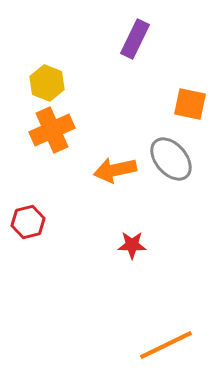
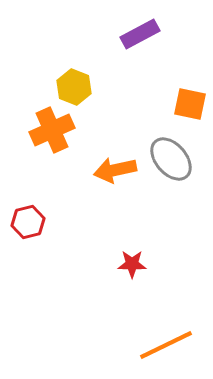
purple rectangle: moved 5 px right, 5 px up; rotated 36 degrees clockwise
yellow hexagon: moved 27 px right, 4 px down
red star: moved 19 px down
